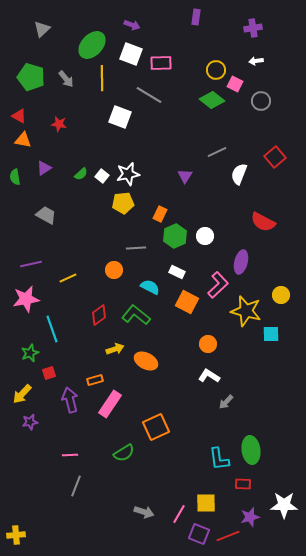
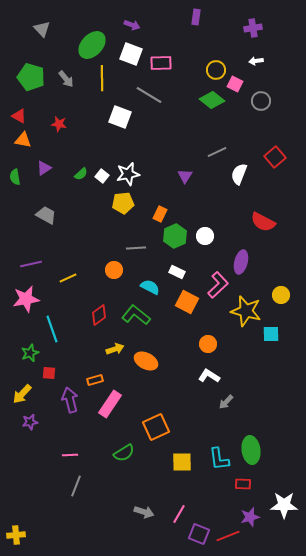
gray triangle at (42, 29): rotated 30 degrees counterclockwise
red square at (49, 373): rotated 24 degrees clockwise
yellow square at (206, 503): moved 24 px left, 41 px up
